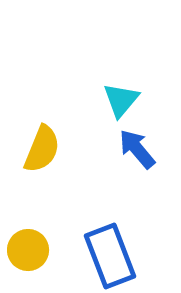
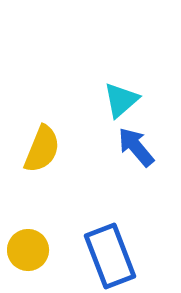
cyan triangle: rotated 9 degrees clockwise
blue arrow: moved 1 px left, 2 px up
